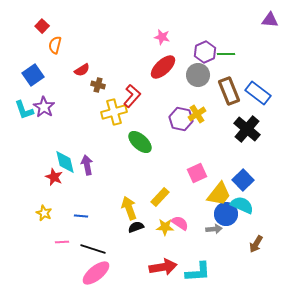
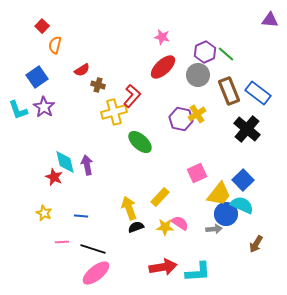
green line at (226, 54): rotated 42 degrees clockwise
blue square at (33, 75): moved 4 px right, 2 px down
cyan L-shape at (24, 110): moved 6 px left
